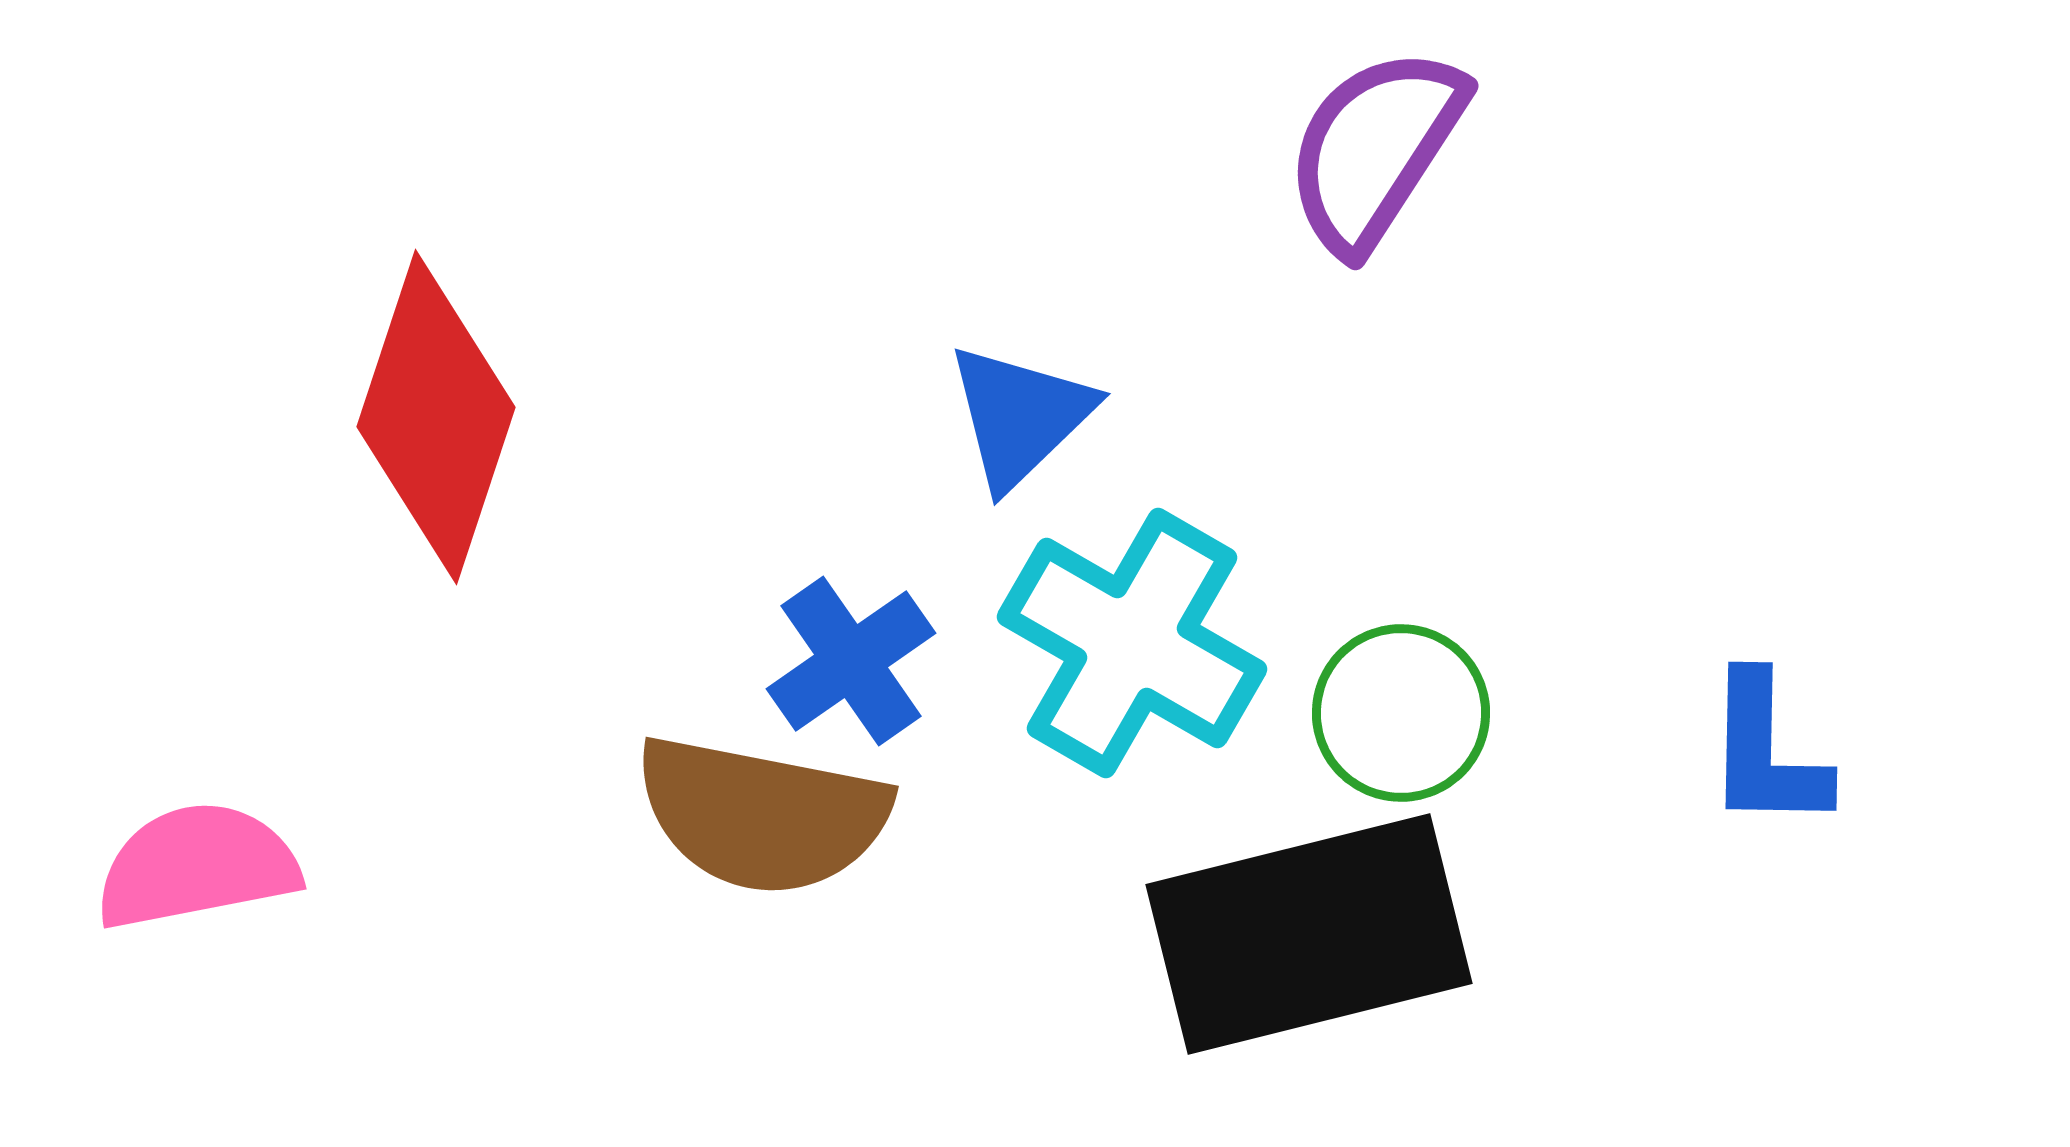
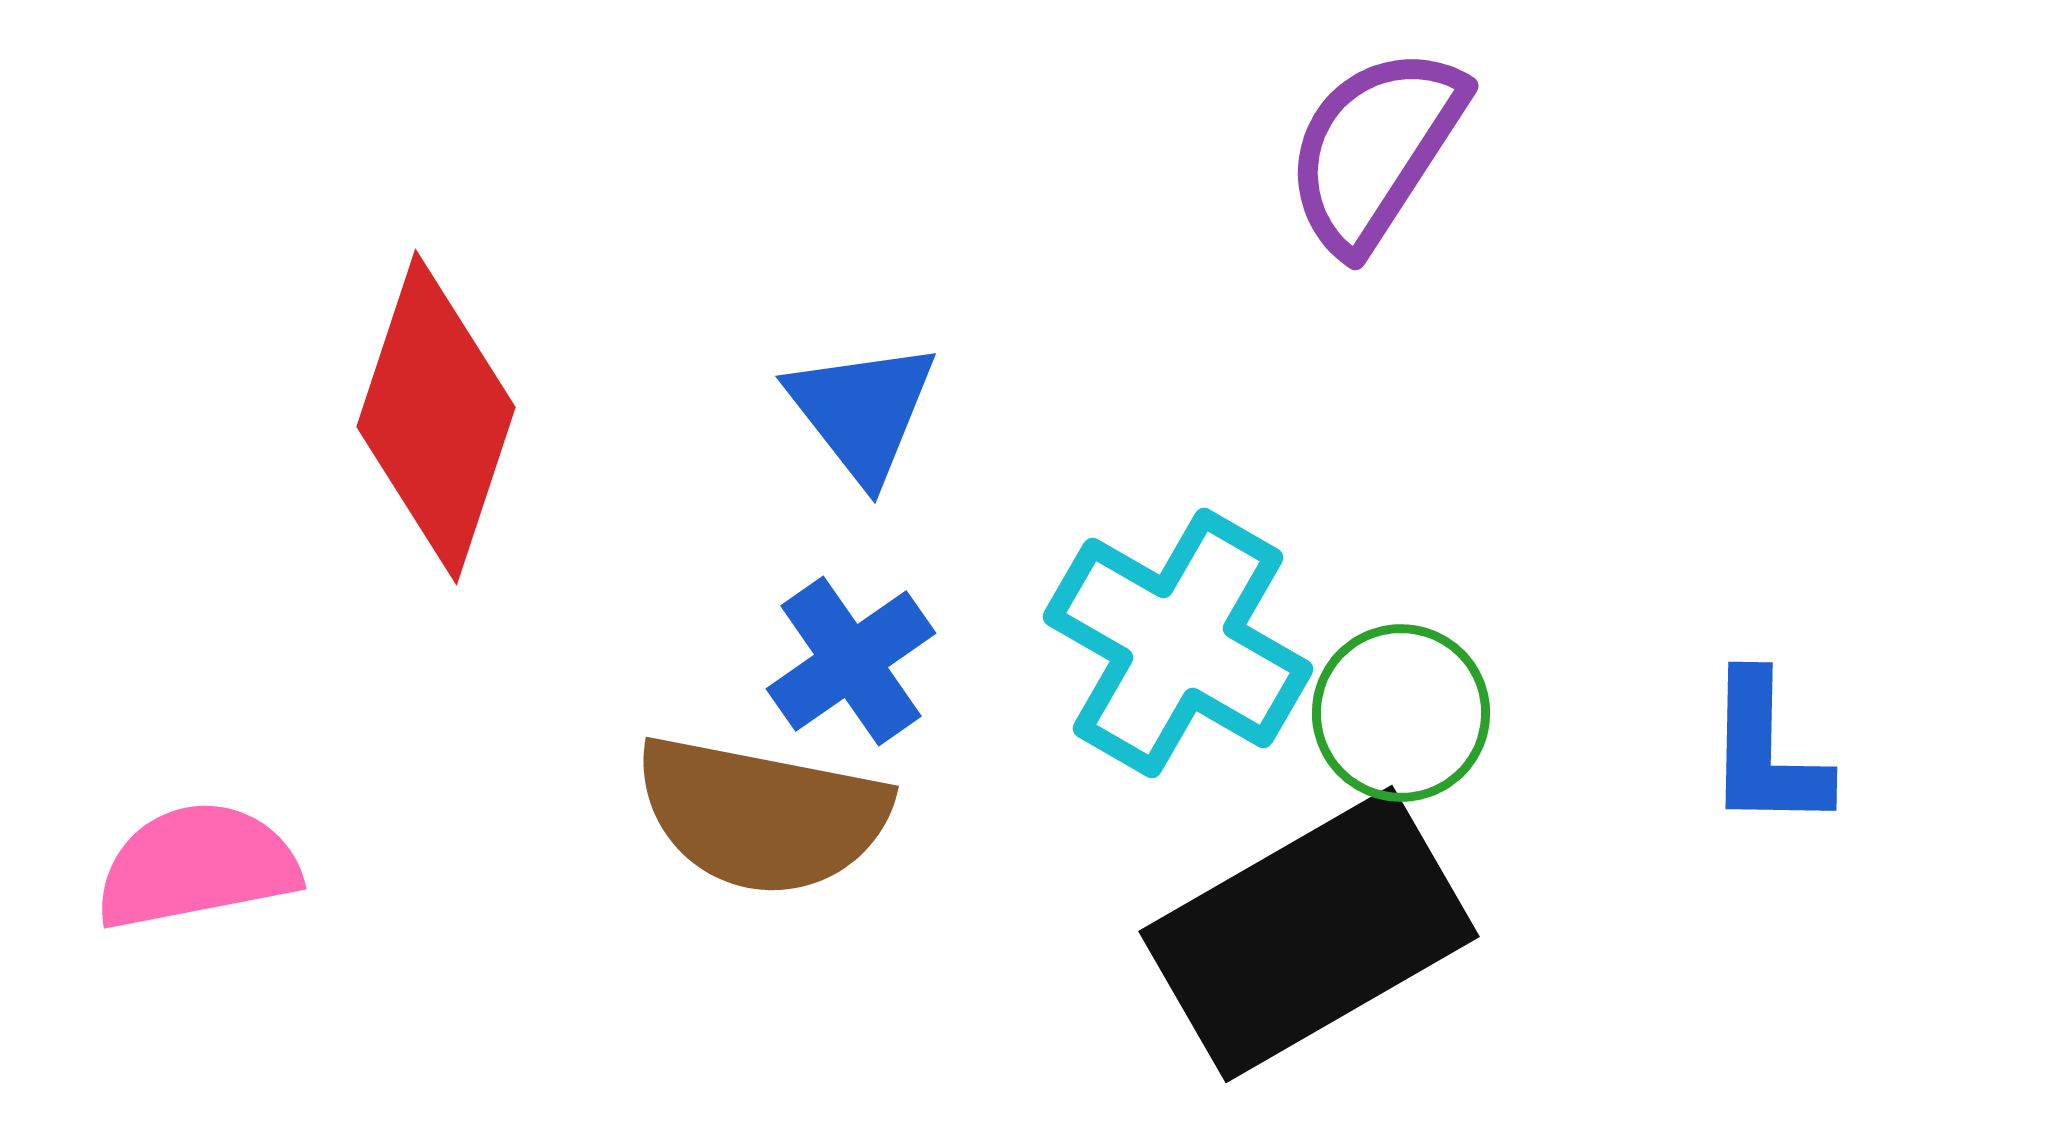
blue triangle: moved 158 px left, 5 px up; rotated 24 degrees counterclockwise
cyan cross: moved 46 px right
black rectangle: rotated 16 degrees counterclockwise
